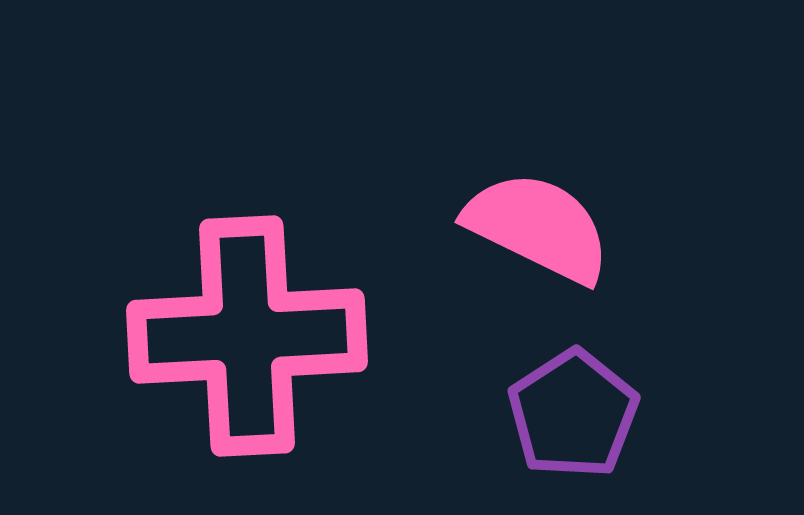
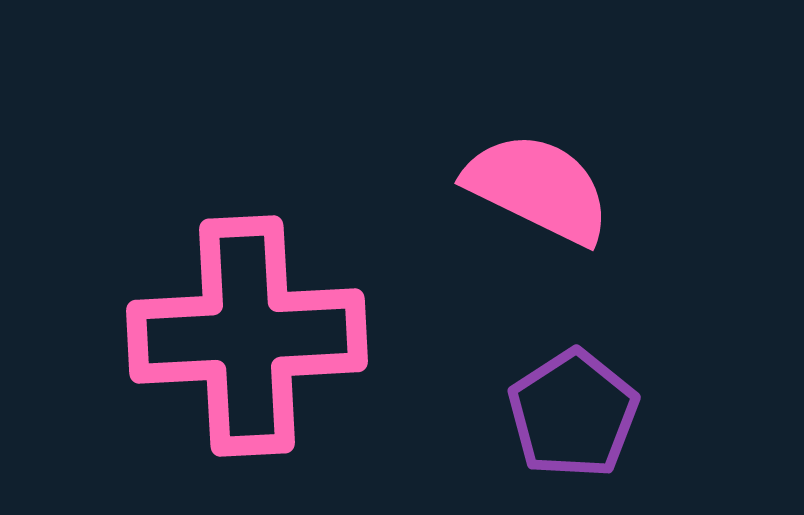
pink semicircle: moved 39 px up
